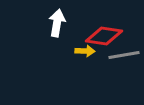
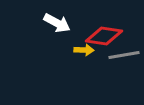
white arrow: rotated 108 degrees clockwise
yellow arrow: moved 1 px left, 1 px up
